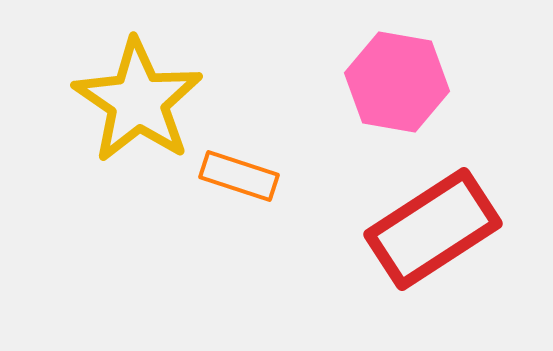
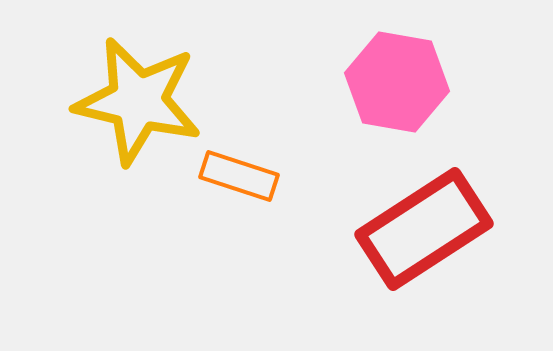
yellow star: rotated 21 degrees counterclockwise
red rectangle: moved 9 px left
